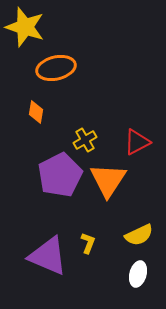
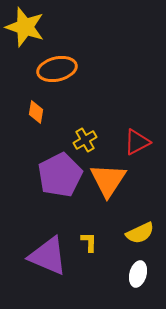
orange ellipse: moved 1 px right, 1 px down
yellow semicircle: moved 1 px right, 2 px up
yellow L-shape: moved 1 px right, 1 px up; rotated 20 degrees counterclockwise
